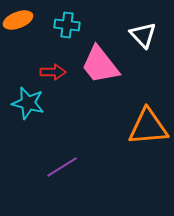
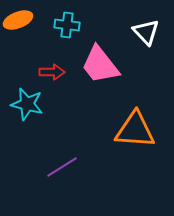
white triangle: moved 3 px right, 3 px up
red arrow: moved 1 px left
cyan star: moved 1 px left, 1 px down
orange triangle: moved 13 px left, 3 px down; rotated 9 degrees clockwise
